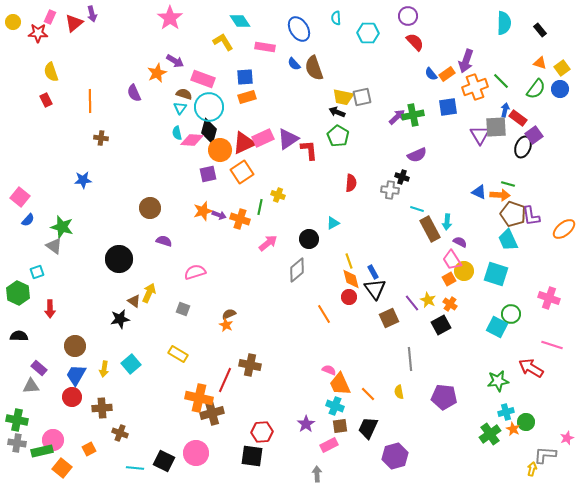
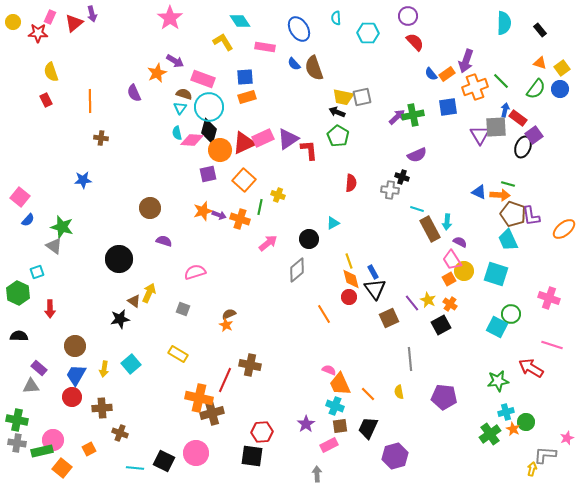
orange square at (242, 172): moved 2 px right, 8 px down; rotated 15 degrees counterclockwise
